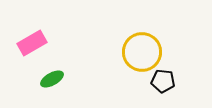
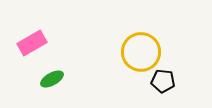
yellow circle: moved 1 px left
